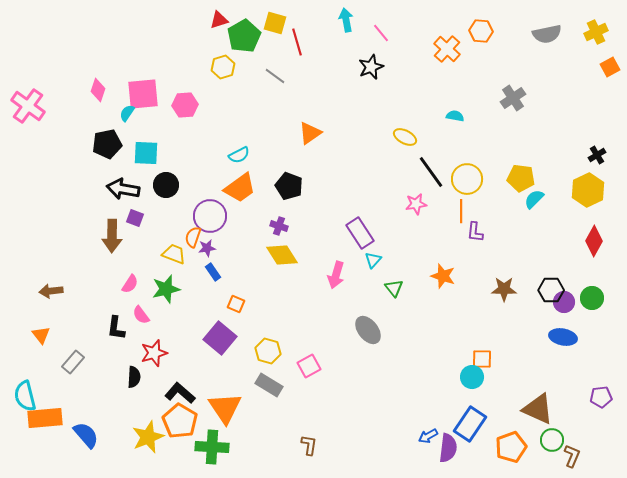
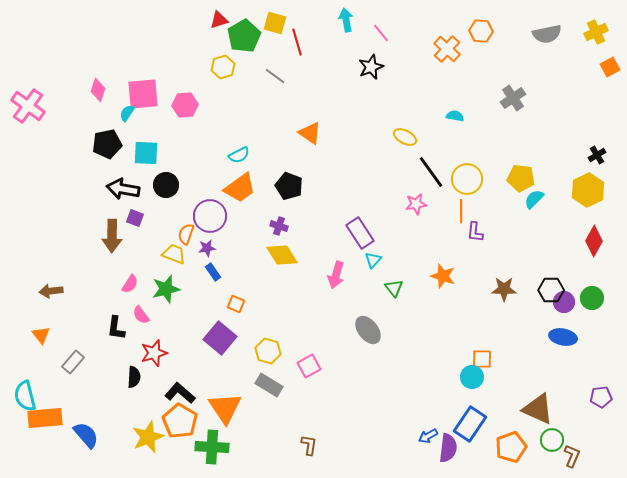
orange triangle at (310, 133): rotated 50 degrees counterclockwise
orange semicircle at (193, 237): moved 7 px left, 3 px up
